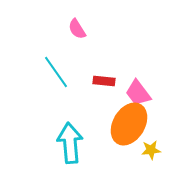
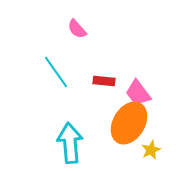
pink semicircle: rotated 10 degrees counterclockwise
orange ellipse: moved 1 px up
yellow star: rotated 18 degrees counterclockwise
